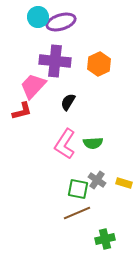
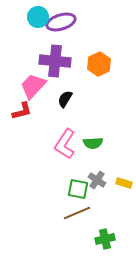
black semicircle: moved 3 px left, 3 px up
